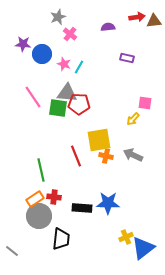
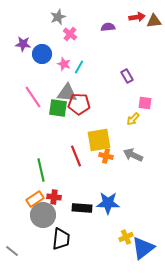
purple rectangle: moved 18 px down; rotated 48 degrees clockwise
gray circle: moved 4 px right, 1 px up
